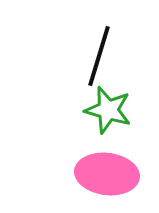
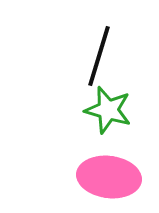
pink ellipse: moved 2 px right, 3 px down
